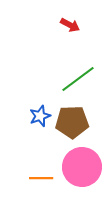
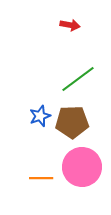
red arrow: rotated 18 degrees counterclockwise
